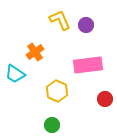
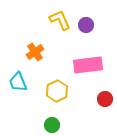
cyan trapezoid: moved 3 px right, 8 px down; rotated 35 degrees clockwise
yellow hexagon: rotated 10 degrees clockwise
